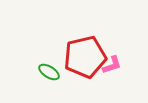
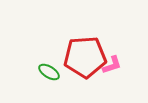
red pentagon: rotated 9 degrees clockwise
